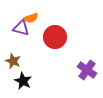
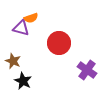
red circle: moved 4 px right, 6 px down
